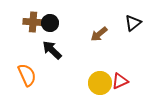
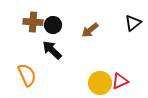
black circle: moved 3 px right, 2 px down
brown arrow: moved 9 px left, 4 px up
